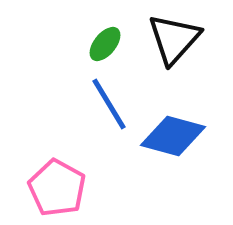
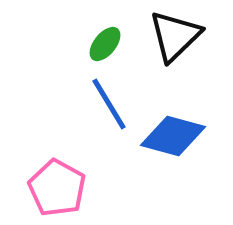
black triangle: moved 1 px right, 3 px up; rotated 4 degrees clockwise
